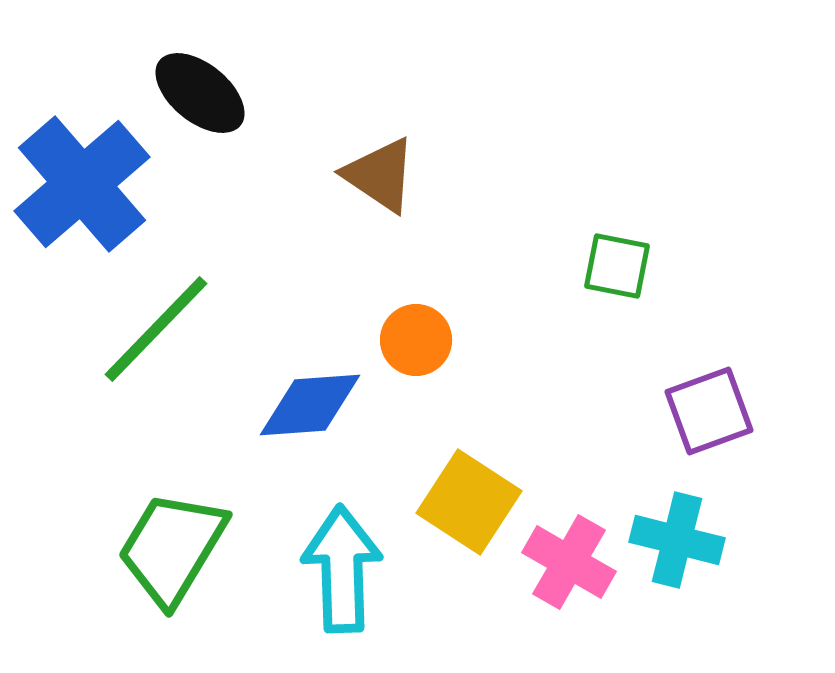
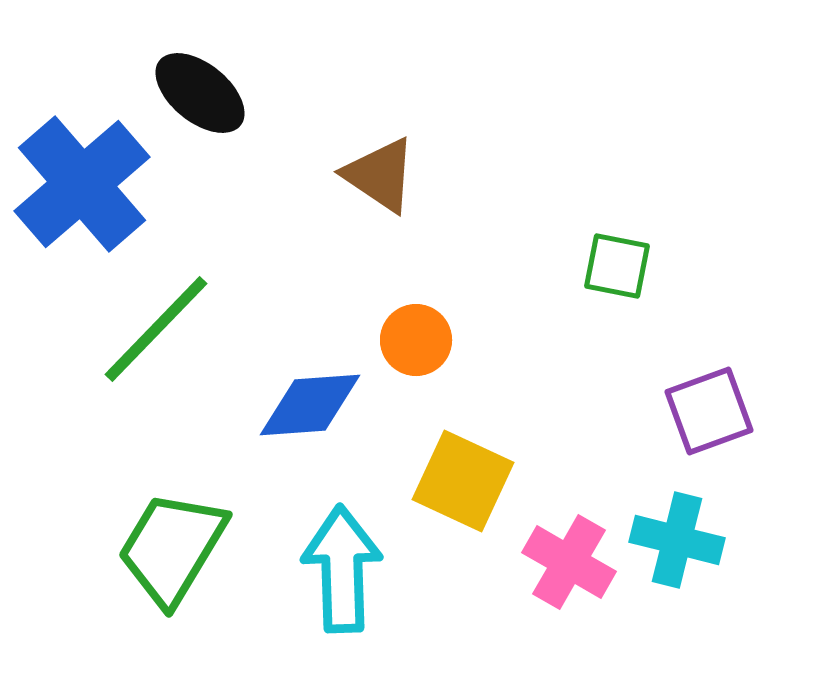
yellow square: moved 6 px left, 21 px up; rotated 8 degrees counterclockwise
